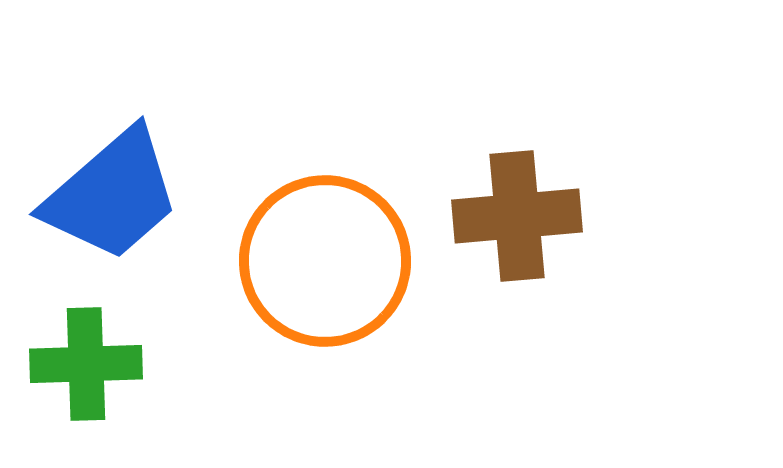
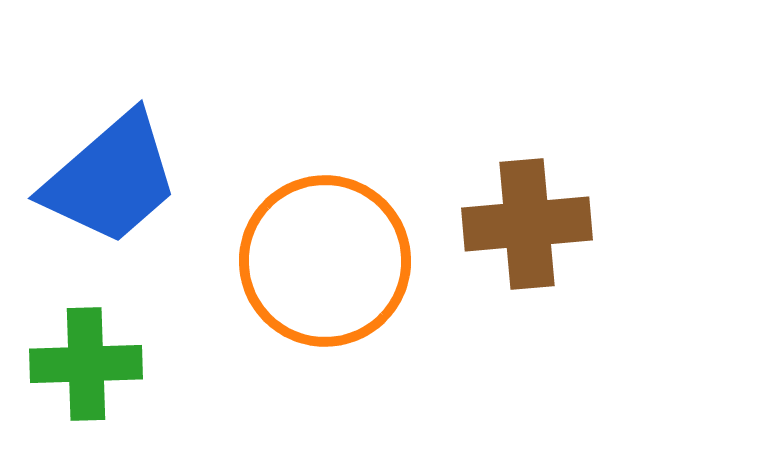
blue trapezoid: moved 1 px left, 16 px up
brown cross: moved 10 px right, 8 px down
